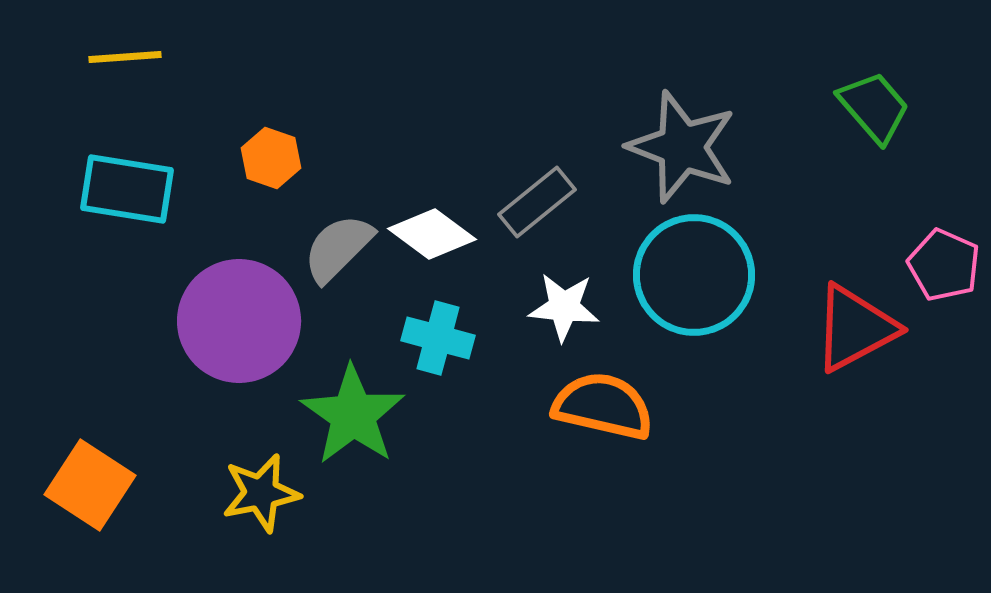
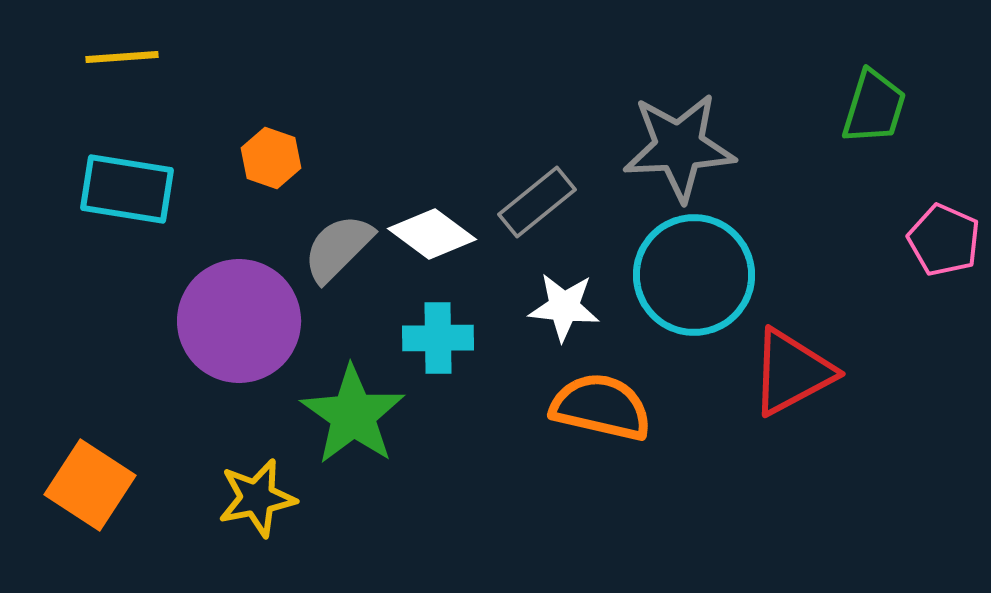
yellow line: moved 3 px left
green trapezoid: rotated 58 degrees clockwise
gray star: moved 3 px left; rotated 24 degrees counterclockwise
pink pentagon: moved 25 px up
red triangle: moved 63 px left, 44 px down
cyan cross: rotated 16 degrees counterclockwise
orange semicircle: moved 2 px left, 1 px down
yellow star: moved 4 px left, 5 px down
